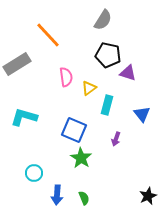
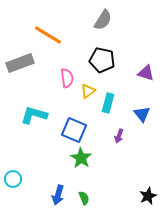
orange line: rotated 16 degrees counterclockwise
black pentagon: moved 6 px left, 5 px down
gray rectangle: moved 3 px right, 1 px up; rotated 12 degrees clockwise
purple triangle: moved 18 px right
pink semicircle: moved 1 px right, 1 px down
yellow triangle: moved 1 px left, 3 px down
cyan rectangle: moved 1 px right, 2 px up
cyan L-shape: moved 10 px right, 2 px up
purple arrow: moved 3 px right, 3 px up
cyan circle: moved 21 px left, 6 px down
blue arrow: moved 1 px right; rotated 12 degrees clockwise
